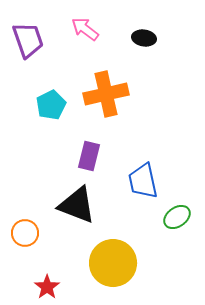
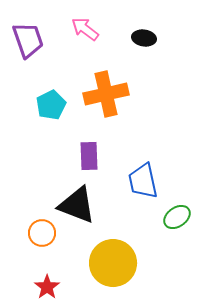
purple rectangle: rotated 16 degrees counterclockwise
orange circle: moved 17 px right
